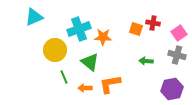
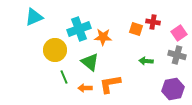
red cross: moved 1 px up
purple hexagon: moved 1 px right
